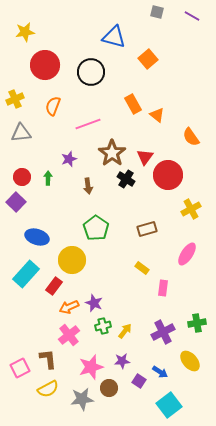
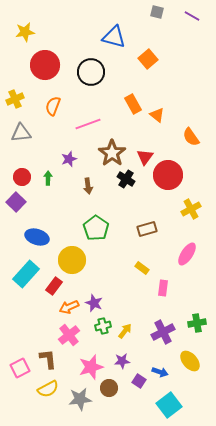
blue arrow at (160, 372): rotated 14 degrees counterclockwise
gray star at (82, 399): moved 2 px left
